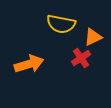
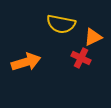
red cross: rotated 30 degrees counterclockwise
orange arrow: moved 3 px left, 2 px up
